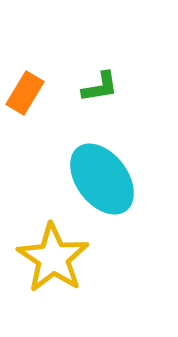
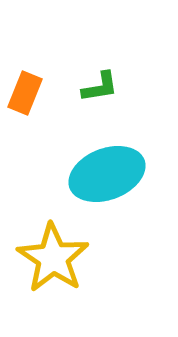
orange rectangle: rotated 9 degrees counterclockwise
cyan ellipse: moved 5 px right, 5 px up; rotated 74 degrees counterclockwise
